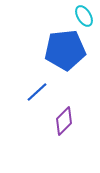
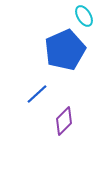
blue pentagon: rotated 18 degrees counterclockwise
blue line: moved 2 px down
